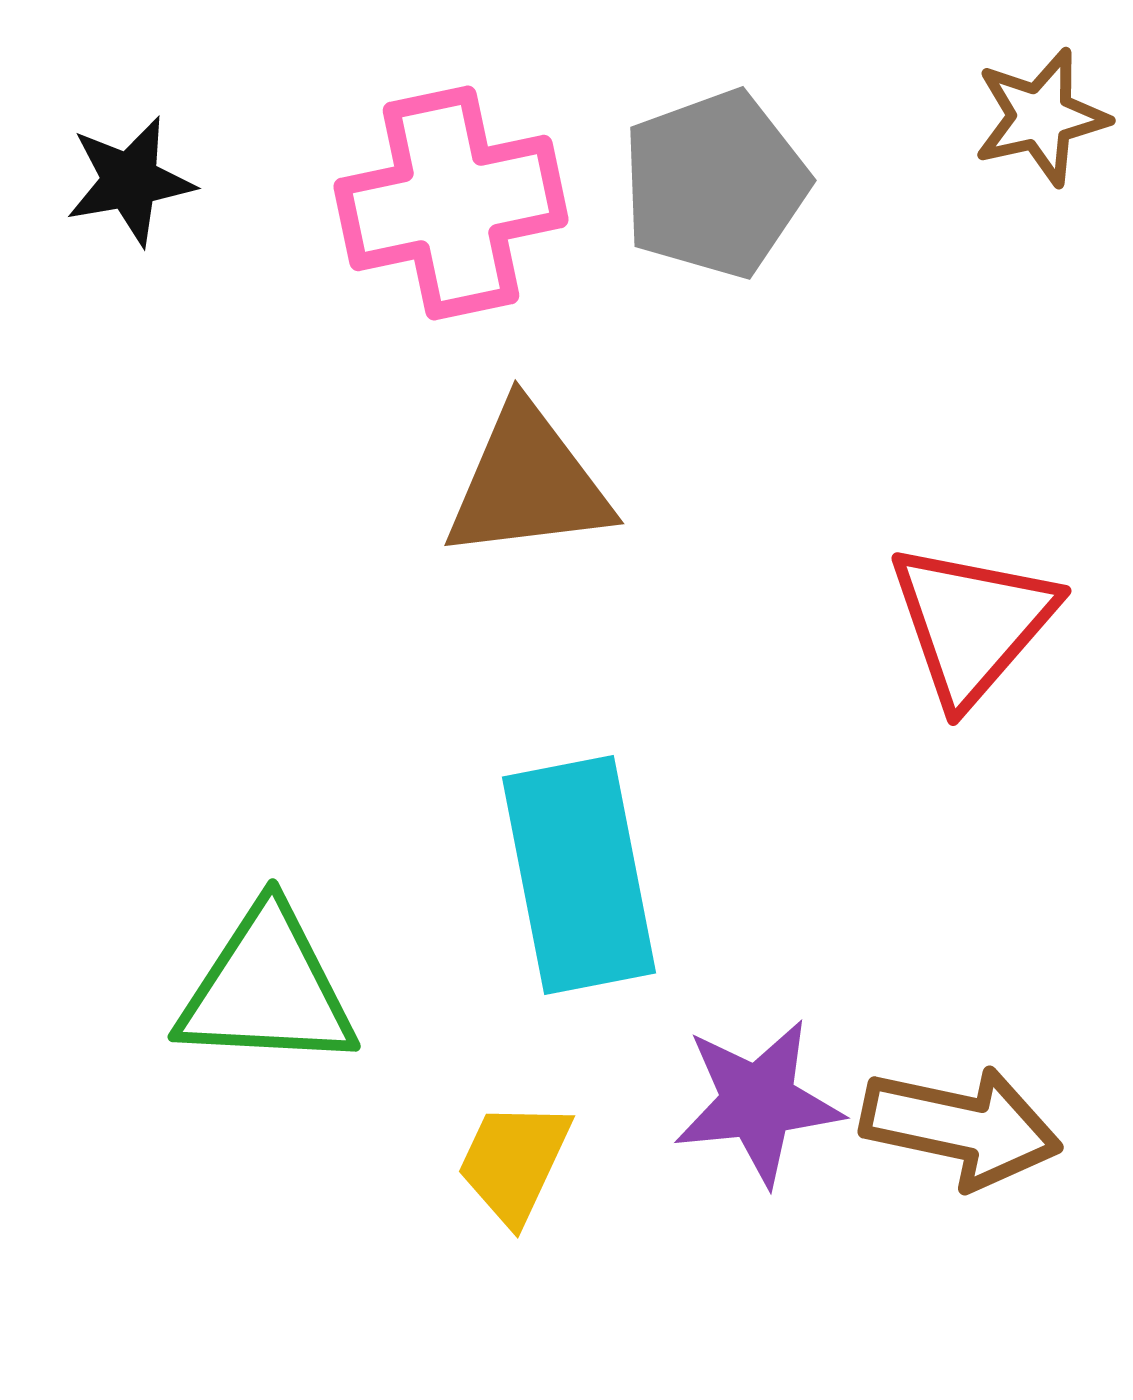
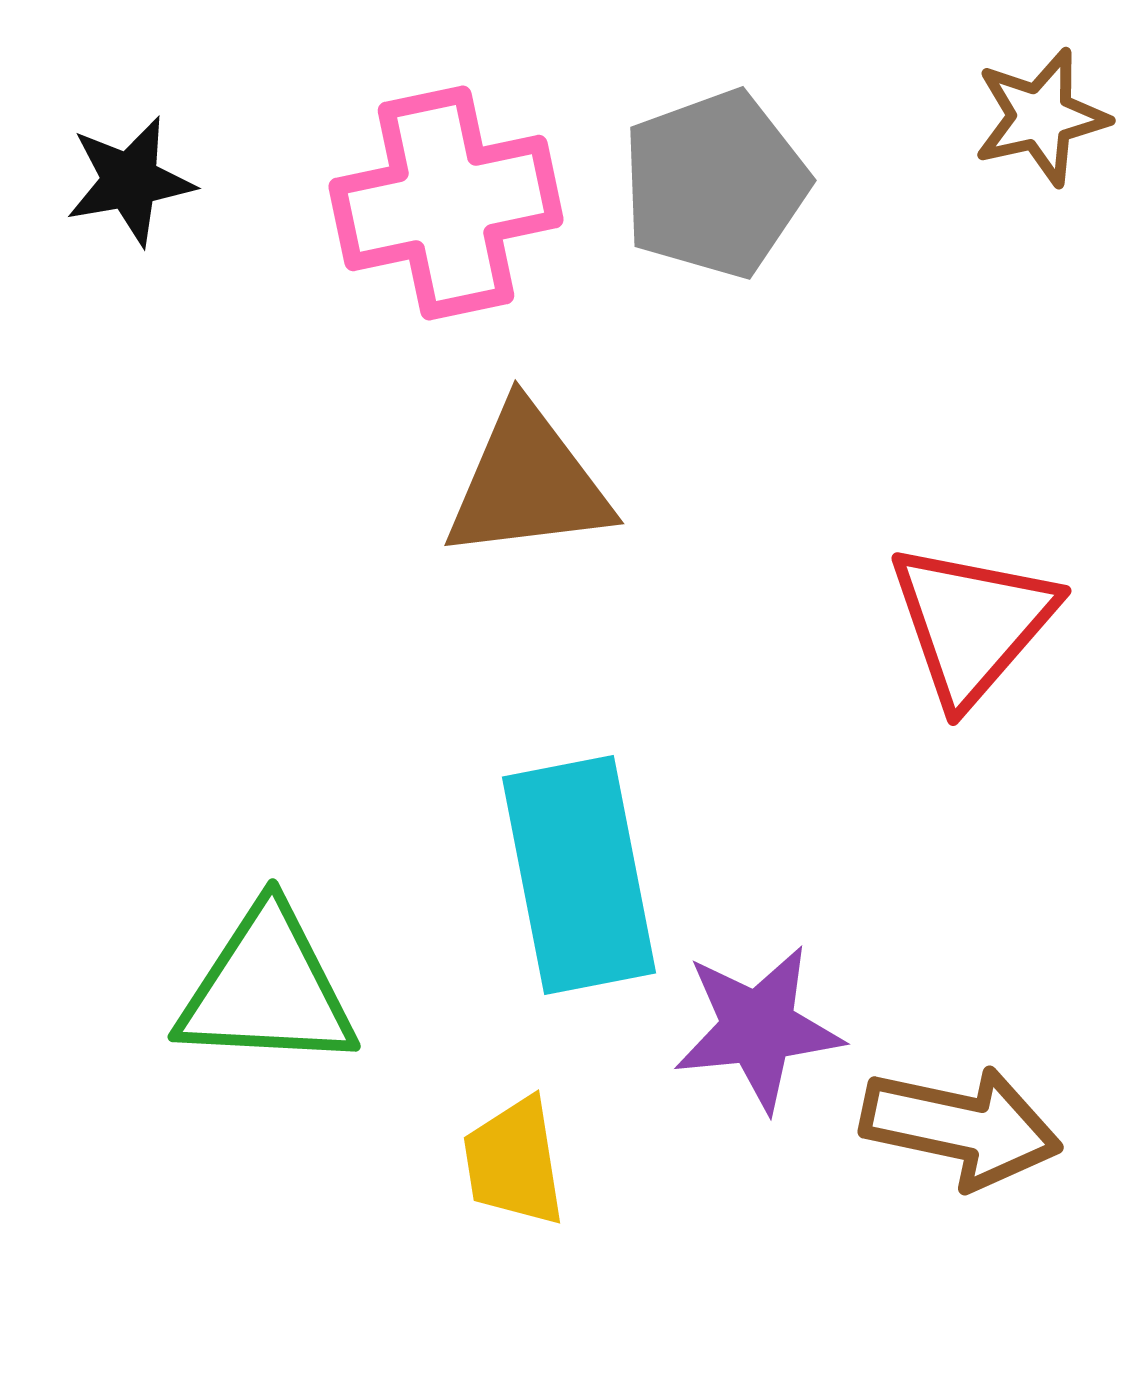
pink cross: moved 5 px left
purple star: moved 74 px up
yellow trapezoid: rotated 34 degrees counterclockwise
